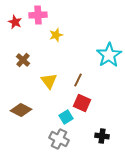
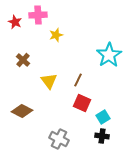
brown diamond: moved 1 px right, 1 px down
cyan square: moved 37 px right
